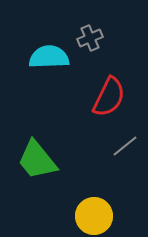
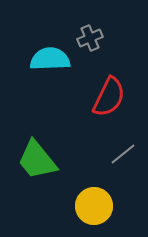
cyan semicircle: moved 1 px right, 2 px down
gray line: moved 2 px left, 8 px down
yellow circle: moved 10 px up
